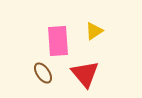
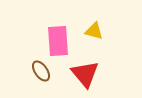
yellow triangle: rotated 48 degrees clockwise
brown ellipse: moved 2 px left, 2 px up
